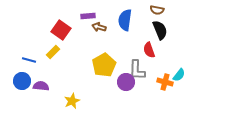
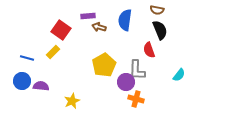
blue line: moved 2 px left, 2 px up
orange cross: moved 29 px left, 17 px down
